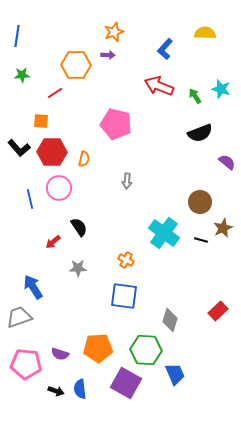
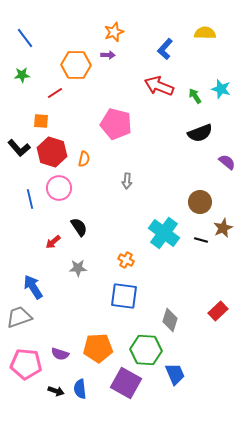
blue line at (17, 36): moved 8 px right, 2 px down; rotated 45 degrees counterclockwise
red hexagon at (52, 152): rotated 16 degrees clockwise
